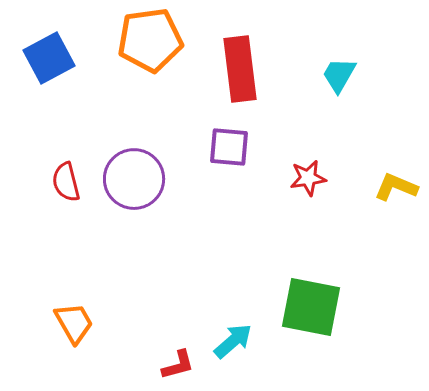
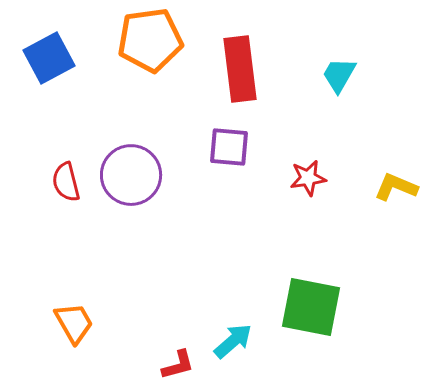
purple circle: moved 3 px left, 4 px up
